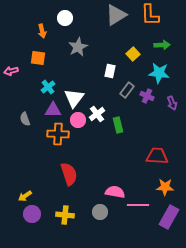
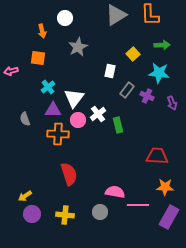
white cross: moved 1 px right
